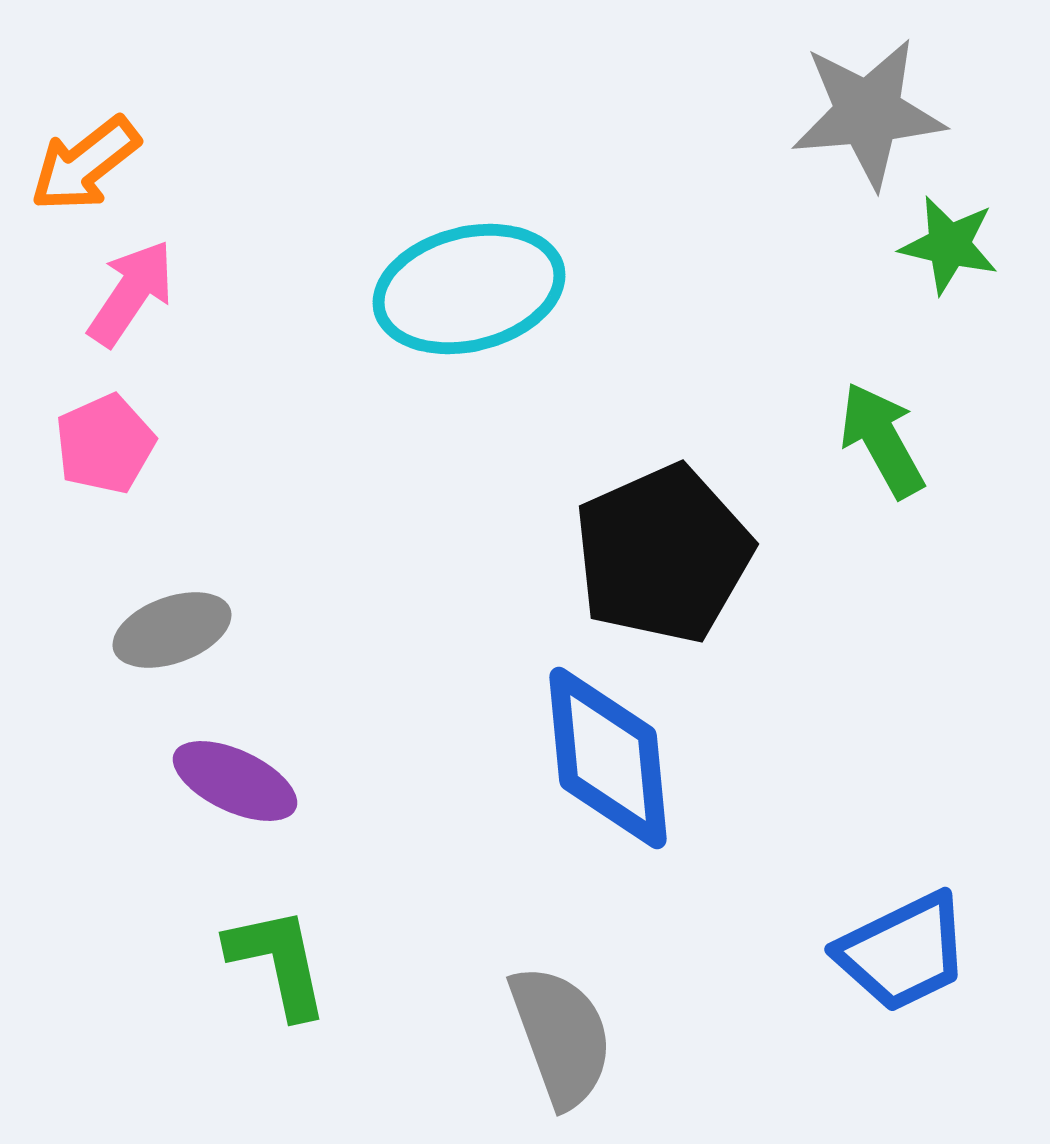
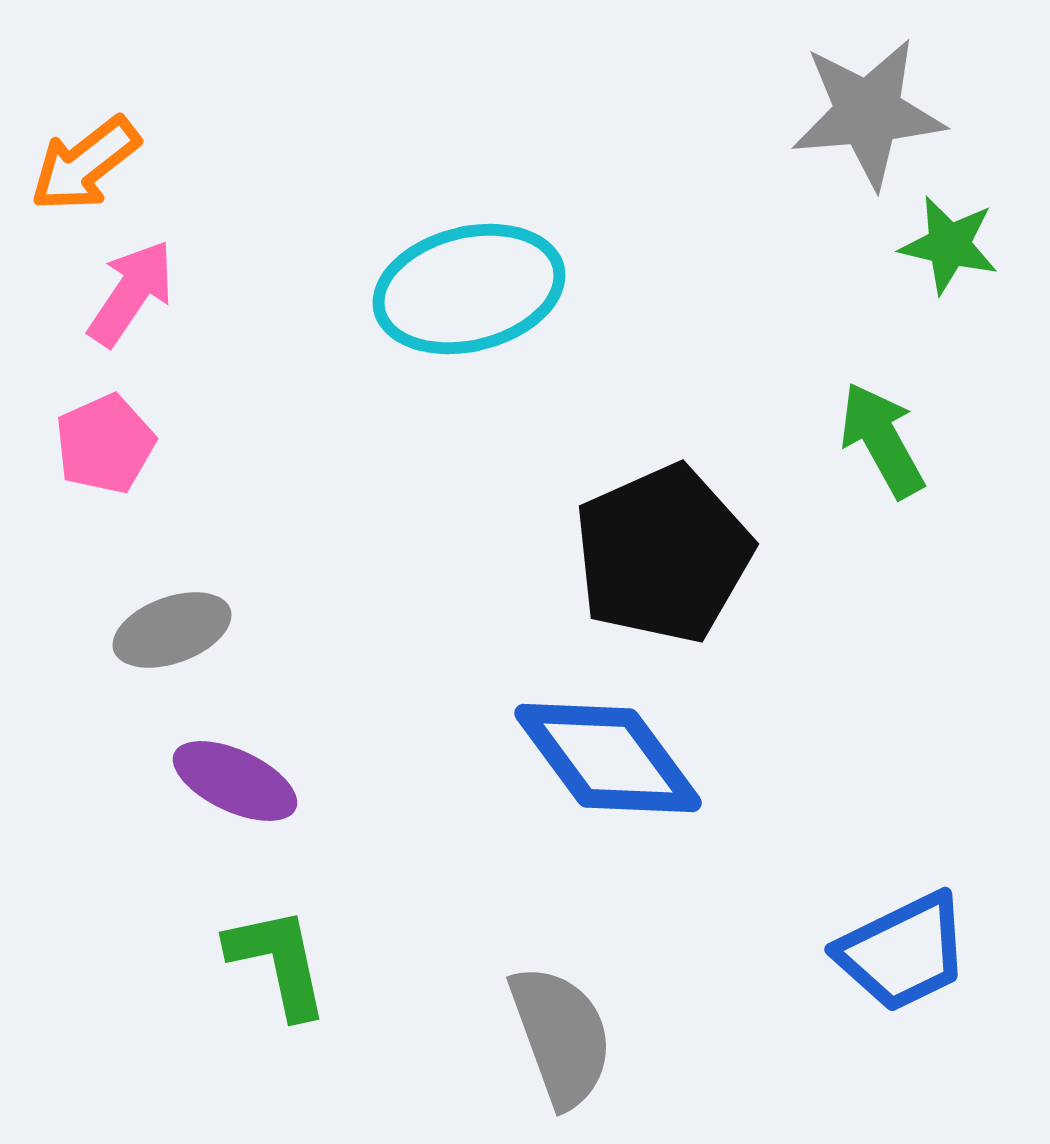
blue diamond: rotated 31 degrees counterclockwise
